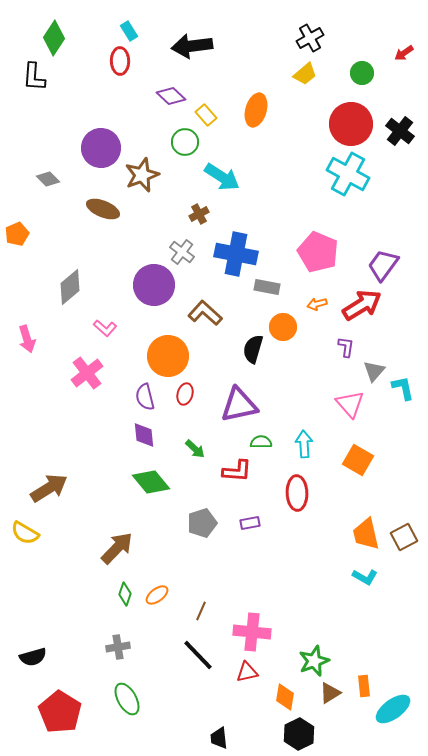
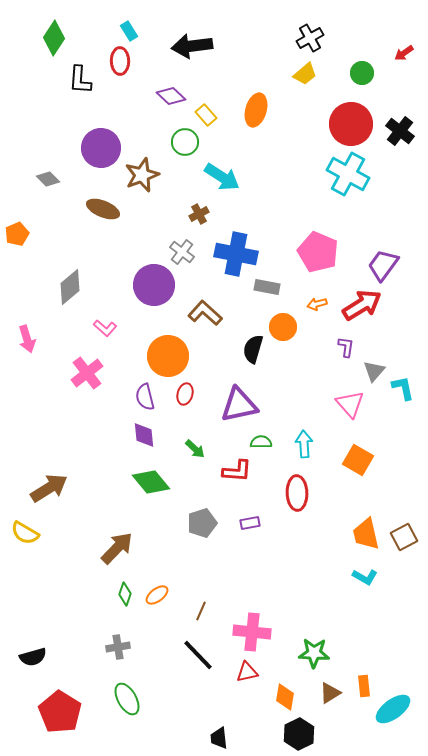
black L-shape at (34, 77): moved 46 px right, 3 px down
green star at (314, 661): moved 8 px up; rotated 24 degrees clockwise
